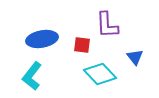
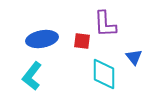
purple L-shape: moved 2 px left, 1 px up
red square: moved 4 px up
blue triangle: moved 1 px left
cyan diamond: moved 4 px right; rotated 44 degrees clockwise
